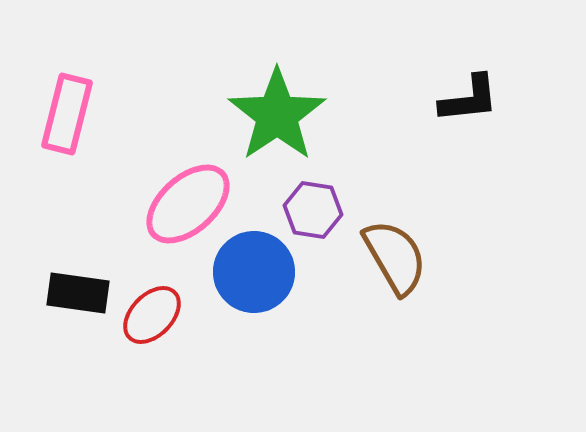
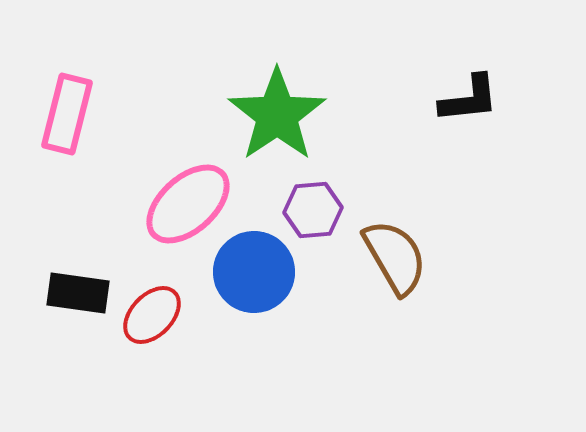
purple hexagon: rotated 14 degrees counterclockwise
